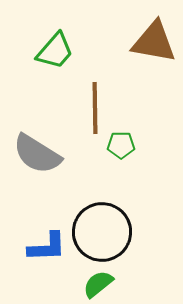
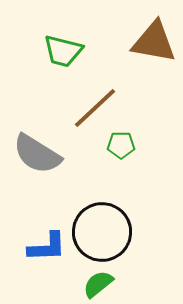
green trapezoid: moved 8 px right; rotated 63 degrees clockwise
brown line: rotated 48 degrees clockwise
